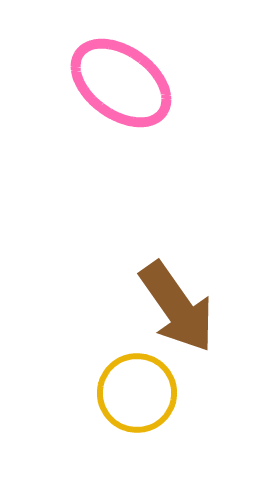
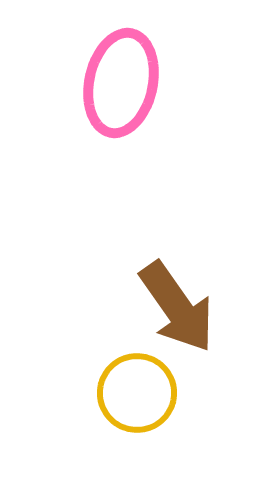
pink ellipse: rotated 66 degrees clockwise
